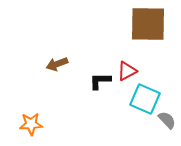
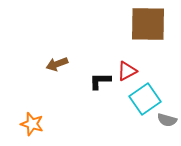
cyan square: rotated 32 degrees clockwise
gray semicircle: rotated 150 degrees clockwise
orange star: moved 1 px right; rotated 20 degrees clockwise
